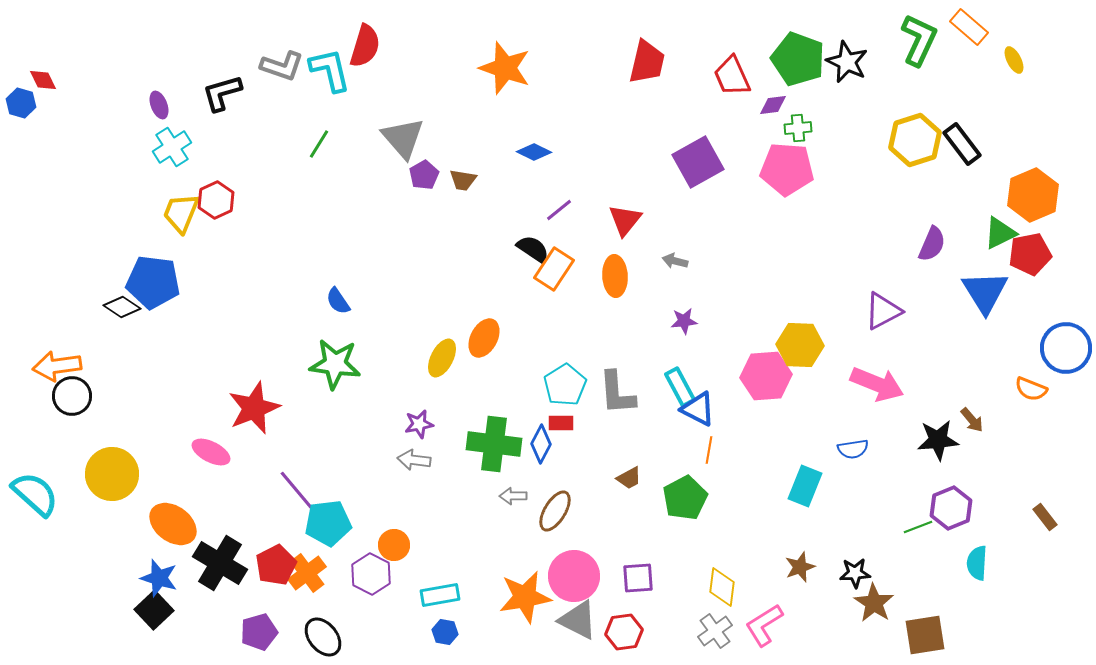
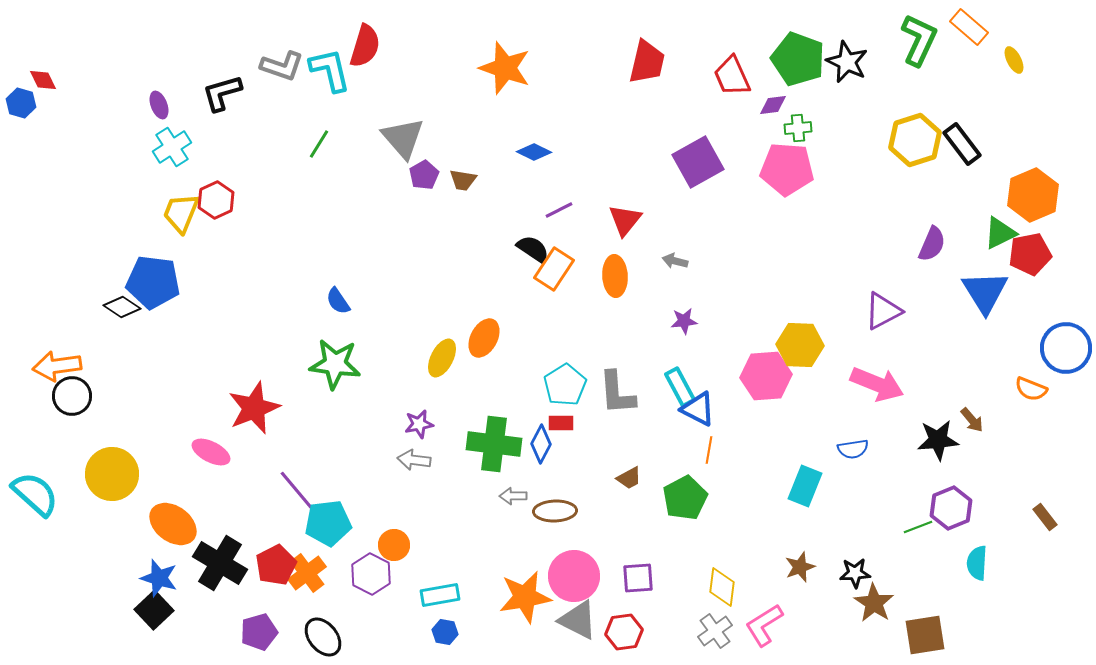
purple line at (559, 210): rotated 12 degrees clockwise
brown ellipse at (555, 511): rotated 57 degrees clockwise
